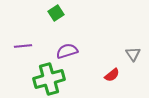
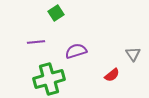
purple line: moved 13 px right, 4 px up
purple semicircle: moved 9 px right
